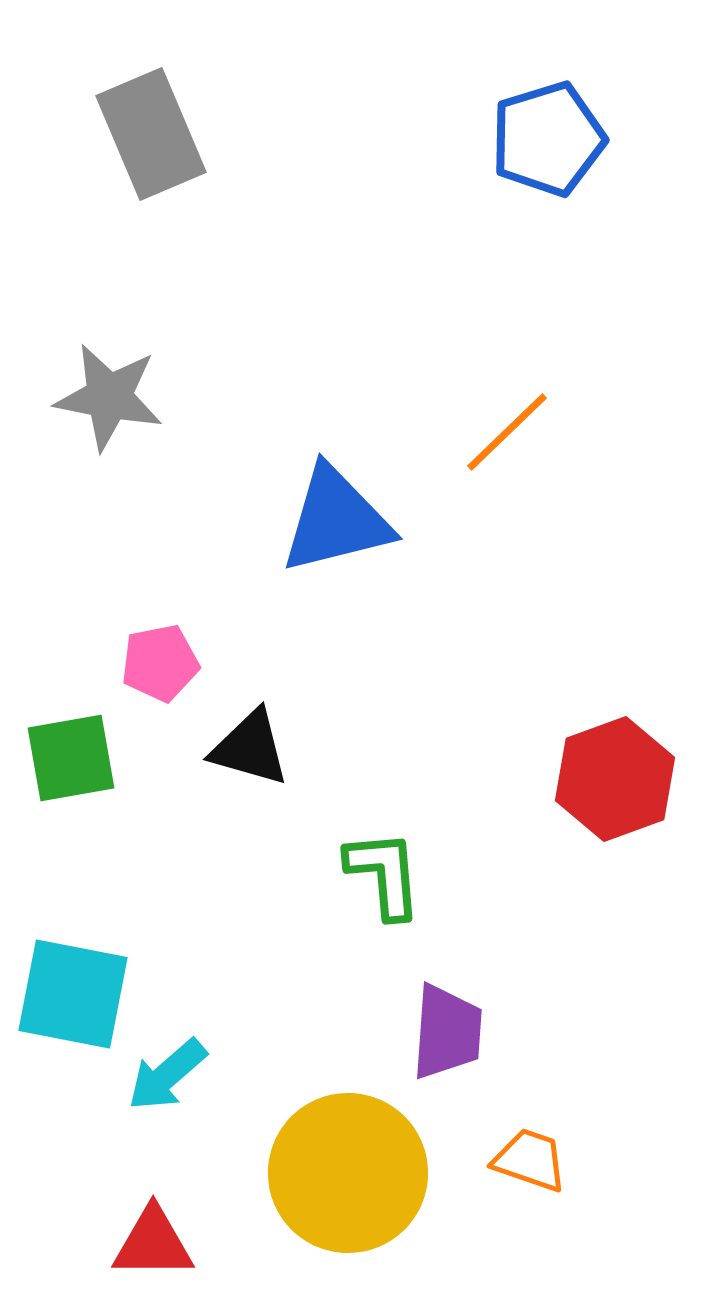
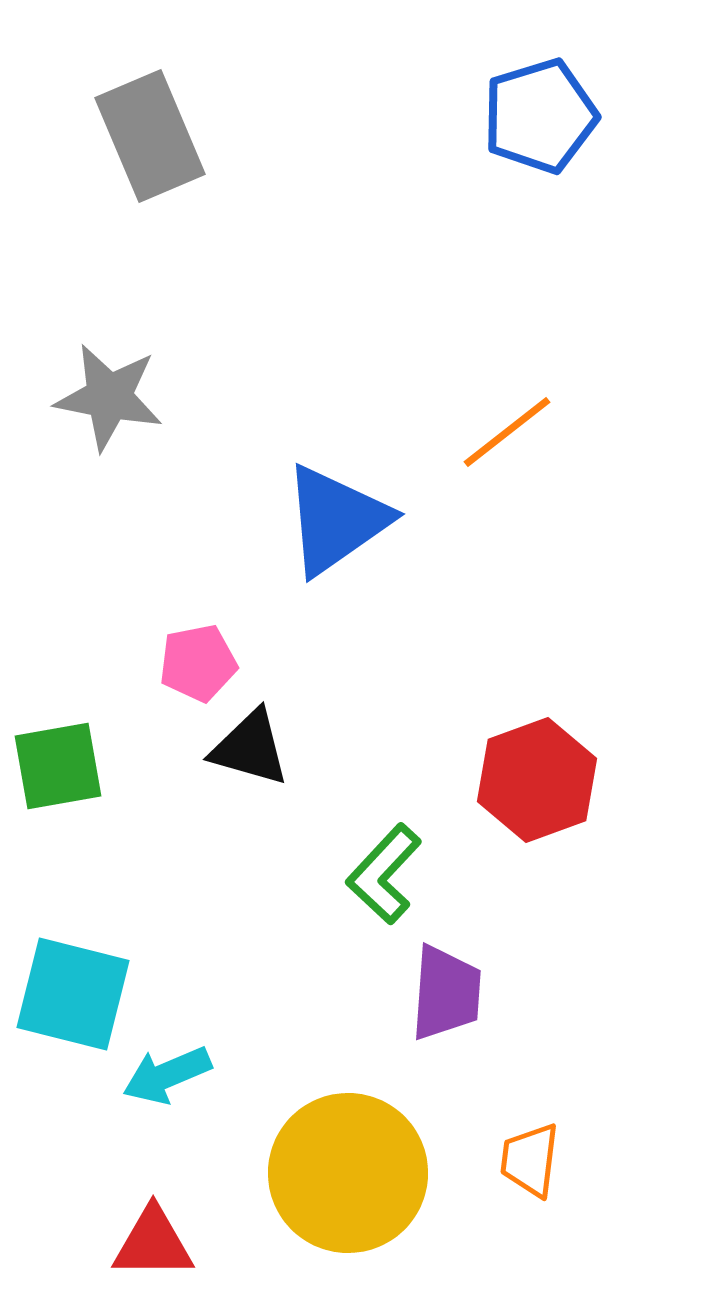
gray rectangle: moved 1 px left, 2 px down
blue pentagon: moved 8 px left, 23 px up
orange line: rotated 6 degrees clockwise
blue triangle: rotated 21 degrees counterclockwise
pink pentagon: moved 38 px right
green square: moved 13 px left, 8 px down
red hexagon: moved 78 px left, 1 px down
green L-shape: rotated 132 degrees counterclockwise
cyan square: rotated 3 degrees clockwise
purple trapezoid: moved 1 px left, 39 px up
cyan arrow: rotated 18 degrees clockwise
orange trapezoid: rotated 102 degrees counterclockwise
